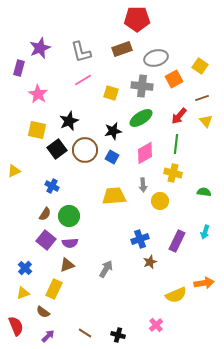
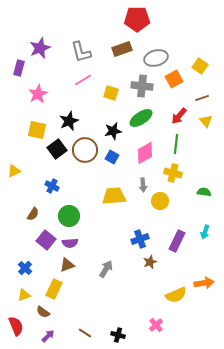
pink star at (38, 94): rotated 12 degrees clockwise
brown semicircle at (45, 214): moved 12 px left
yellow triangle at (23, 293): moved 1 px right, 2 px down
